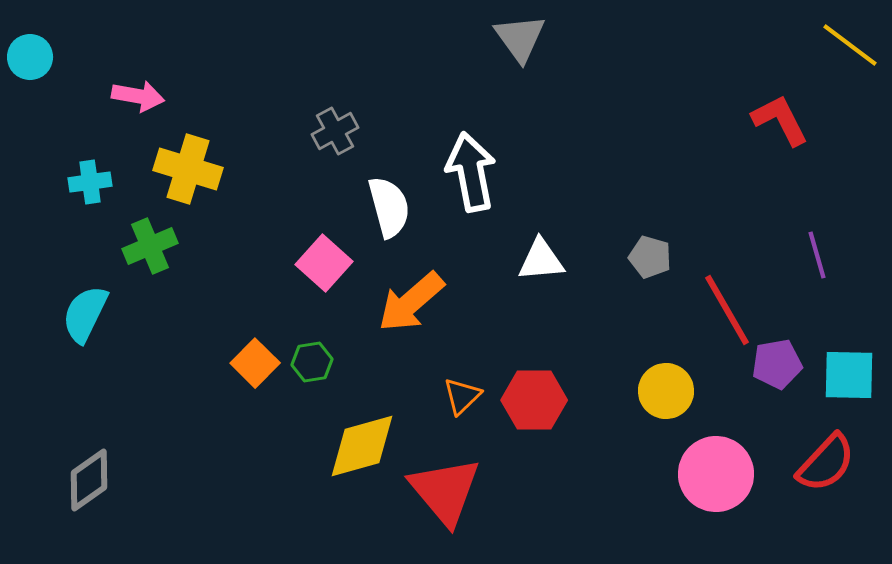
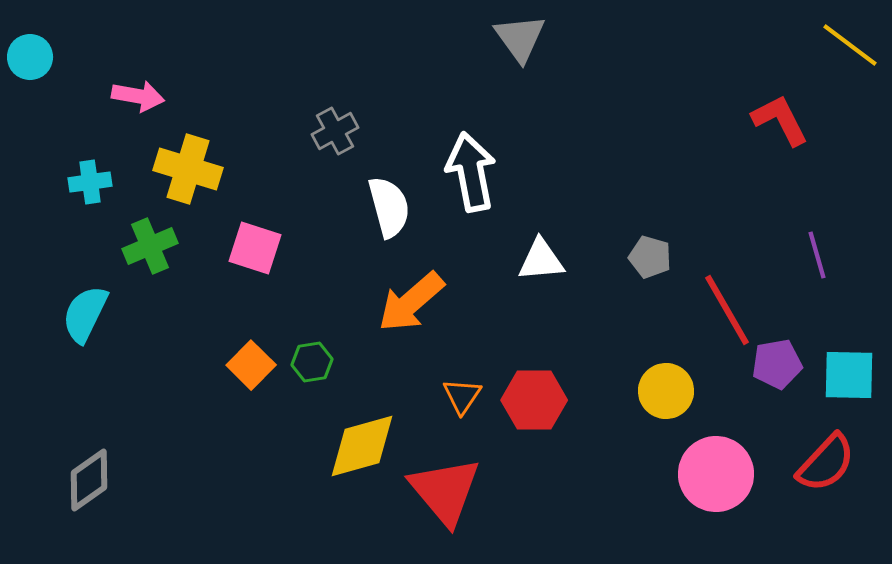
pink square: moved 69 px left, 15 px up; rotated 24 degrees counterclockwise
orange square: moved 4 px left, 2 px down
orange triangle: rotated 12 degrees counterclockwise
